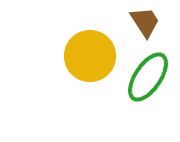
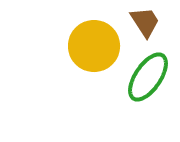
yellow circle: moved 4 px right, 10 px up
